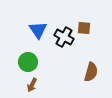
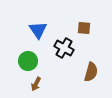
black cross: moved 11 px down
green circle: moved 1 px up
brown arrow: moved 4 px right, 1 px up
